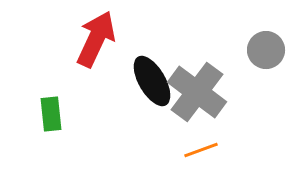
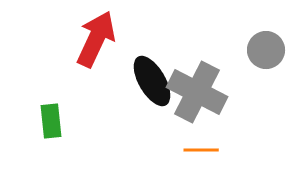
gray cross: rotated 10 degrees counterclockwise
green rectangle: moved 7 px down
orange line: rotated 20 degrees clockwise
